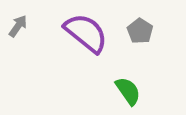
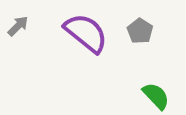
gray arrow: rotated 10 degrees clockwise
green semicircle: moved 28 px right, 5 px down; rotated 8 degrees counterclockwise
